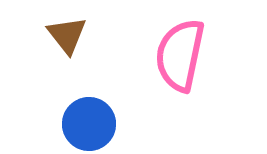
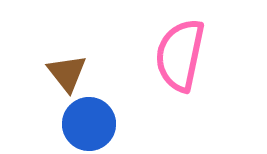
brown triangle: moved 38 px down
